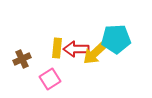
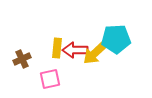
red arrow: moved 1 px left, 1 px down
pink square: rotated 20 degrees clockwise
